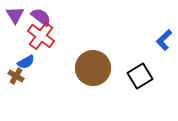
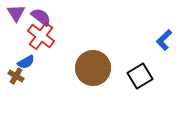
purple triangle: moved 1 px right, 2 px up
